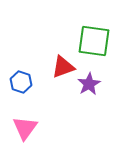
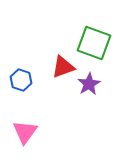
green square: moved 2 px down; rotated 12 degrees clockwise
blue hexagon: moved 2 px up
pink triangle: moved 4 px down
